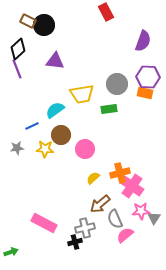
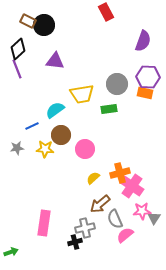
pink star: moved 1 px right
pink rectangle: rotated 70 degrees clockwise
